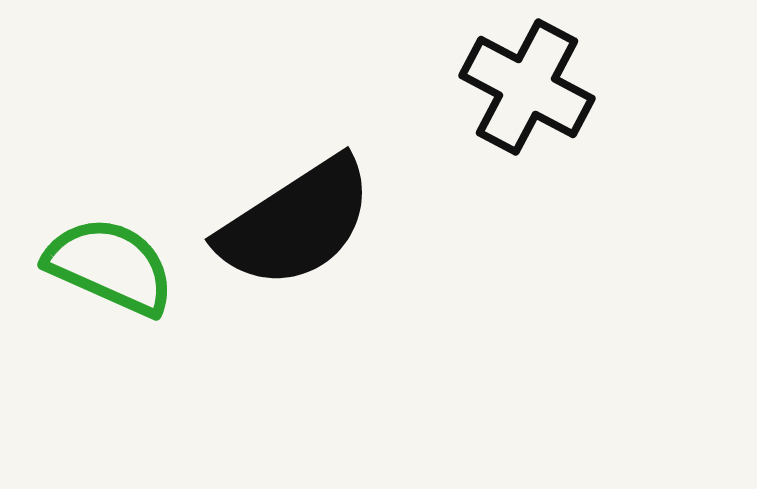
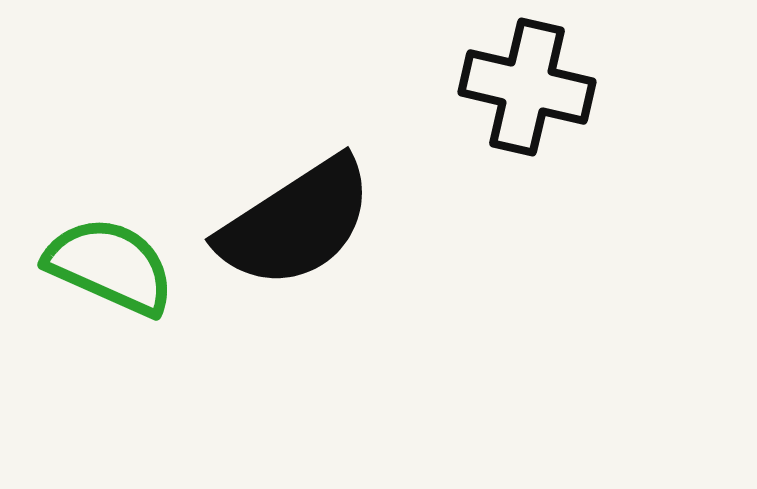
black cross: rotated 15 degrees counterclockwise
